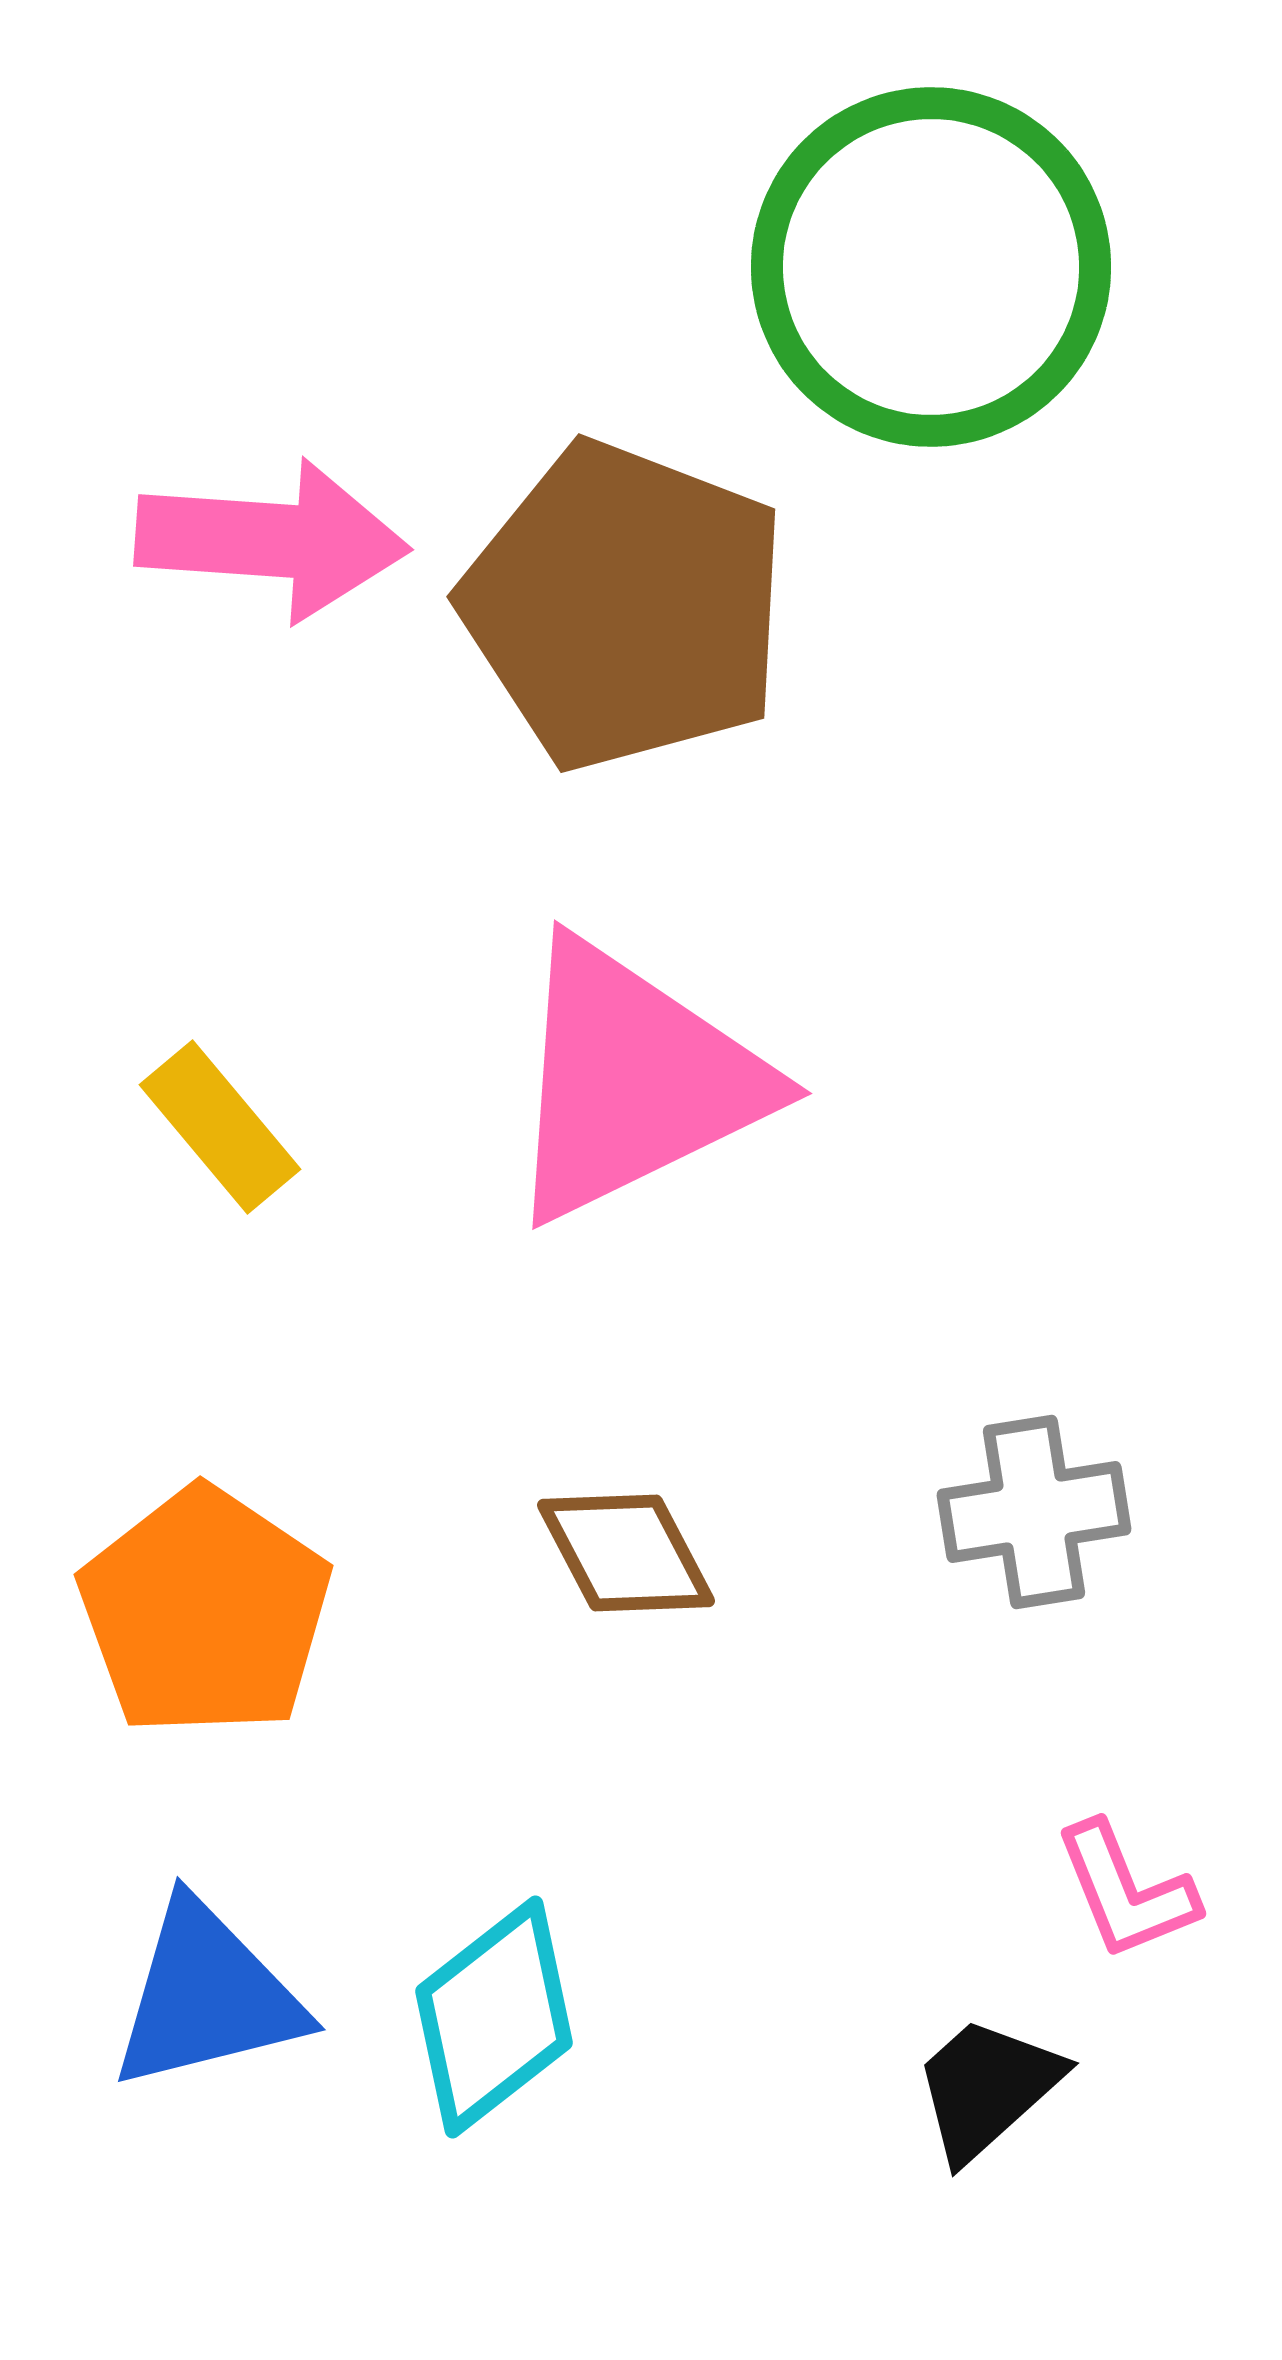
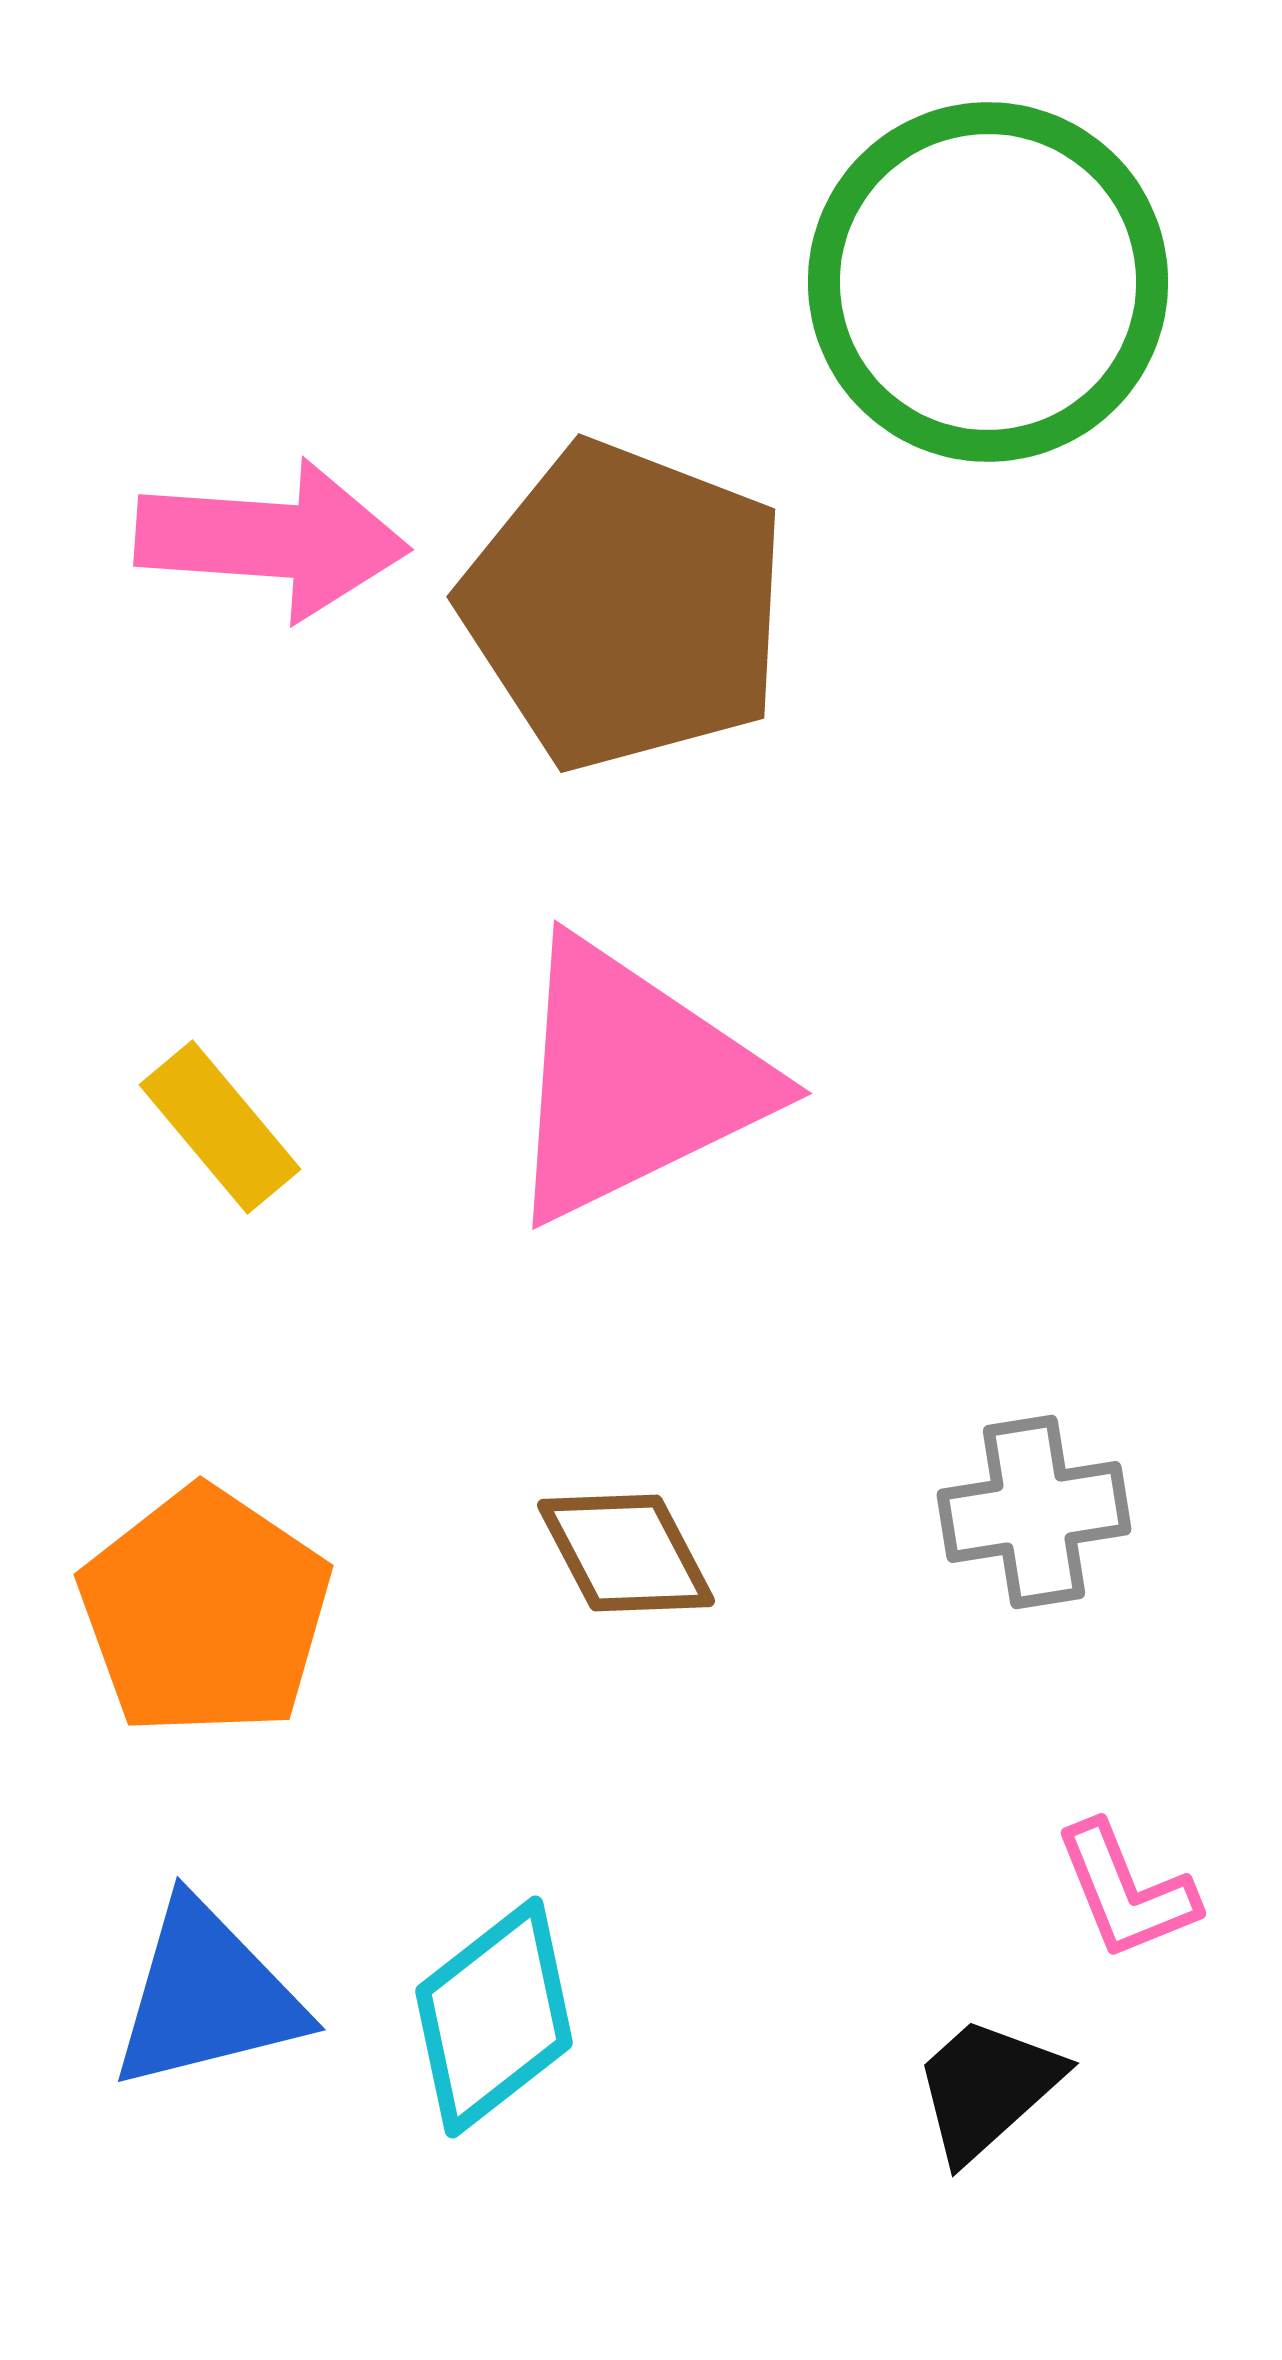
green circle: moved 57 px right, 15 px down
